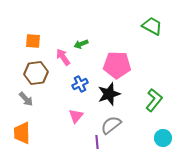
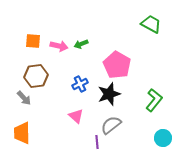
green trapezoid: moved 1 px left, 2 px up
pink arrow: moved 4 px left, 11 px up; rotated 138 degrees clockwise
pink pentagon: rotated 28 degrees clockwise
brown hexagon: moved 3 px down
gray arrow: moved 2 px left, 1 px up
pink triangle: rotated 28 degrees counterclockwise
